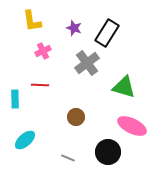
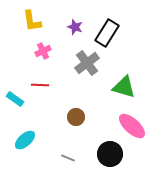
purple star: moved 1 px right, 1 px up
cyan rectangle: rotated 54 degrees counterclockwise
pink ellipse: rotated 16 degrees clockwise
black circle: moved 2 px right, 2 px down
